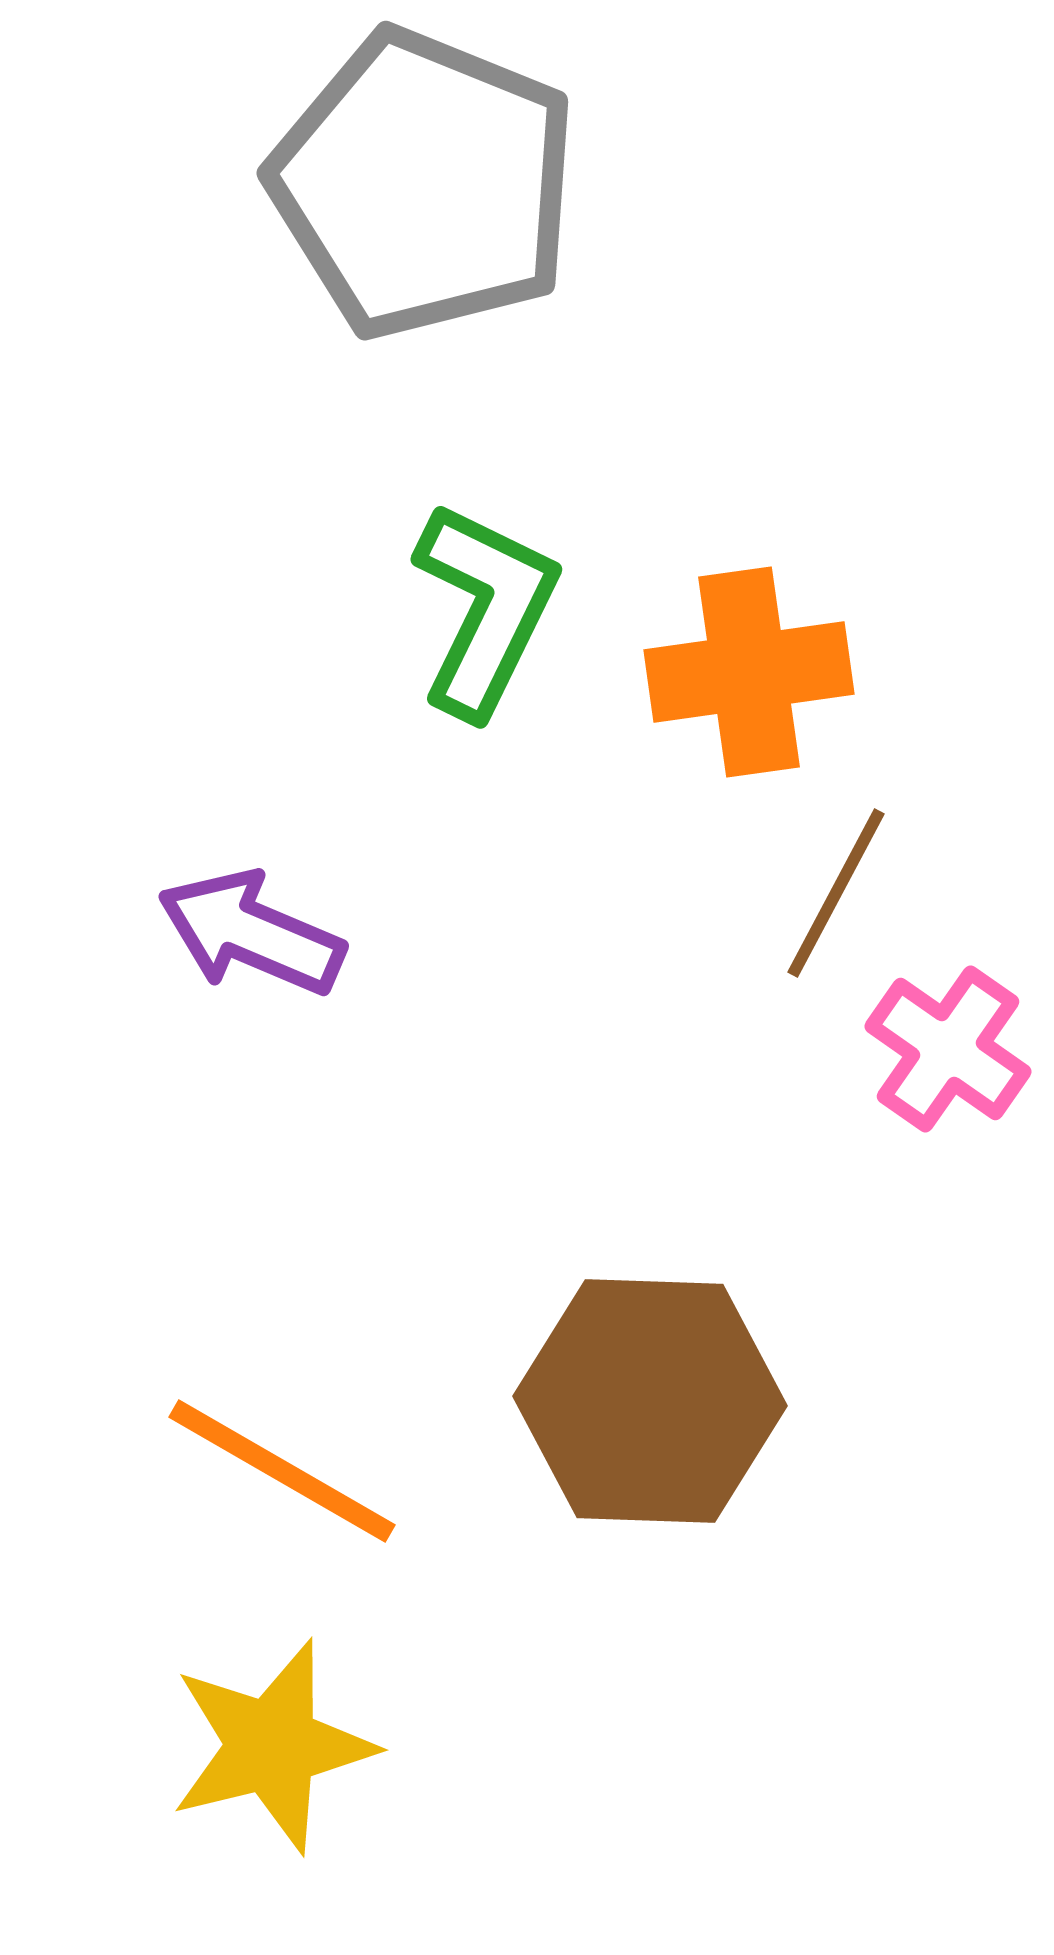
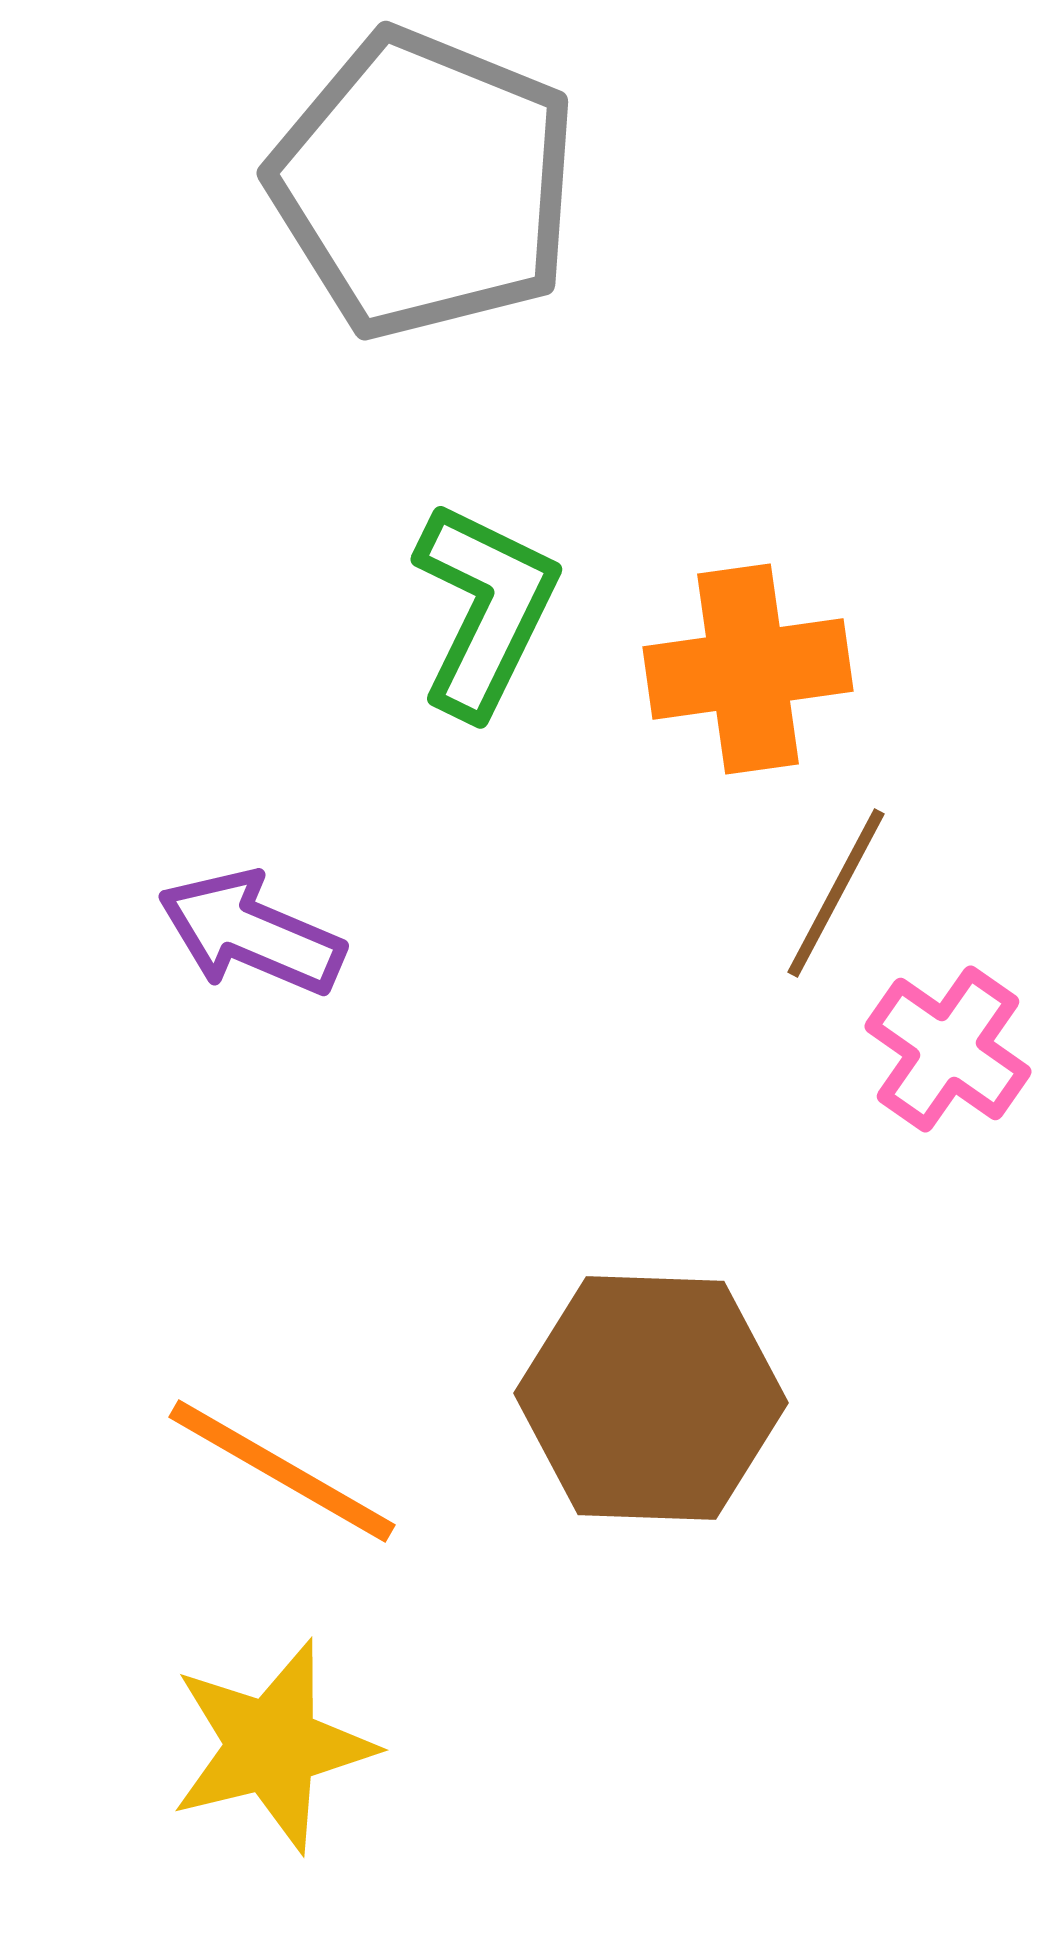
orange cross: moved 1 px left, 3 px up
brown hexagon: moved 1 px right, 3 px up
